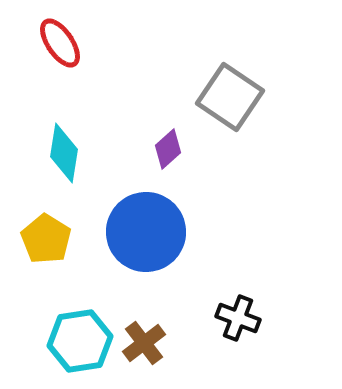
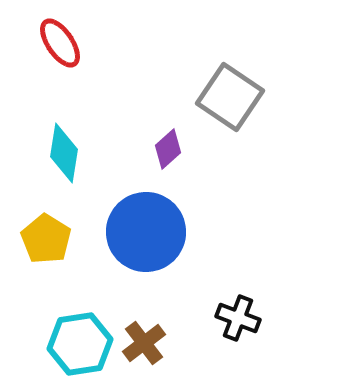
cyan hexagon: moved 3 px down
